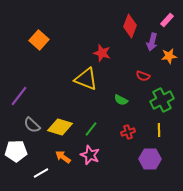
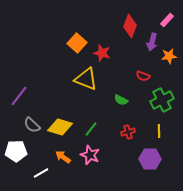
orange square: moved 38 px right, 3 px down
yellow line: moved 1 px down
